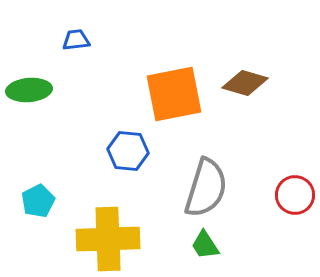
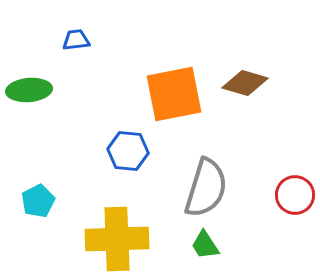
yellow cross: moved 9 px right
